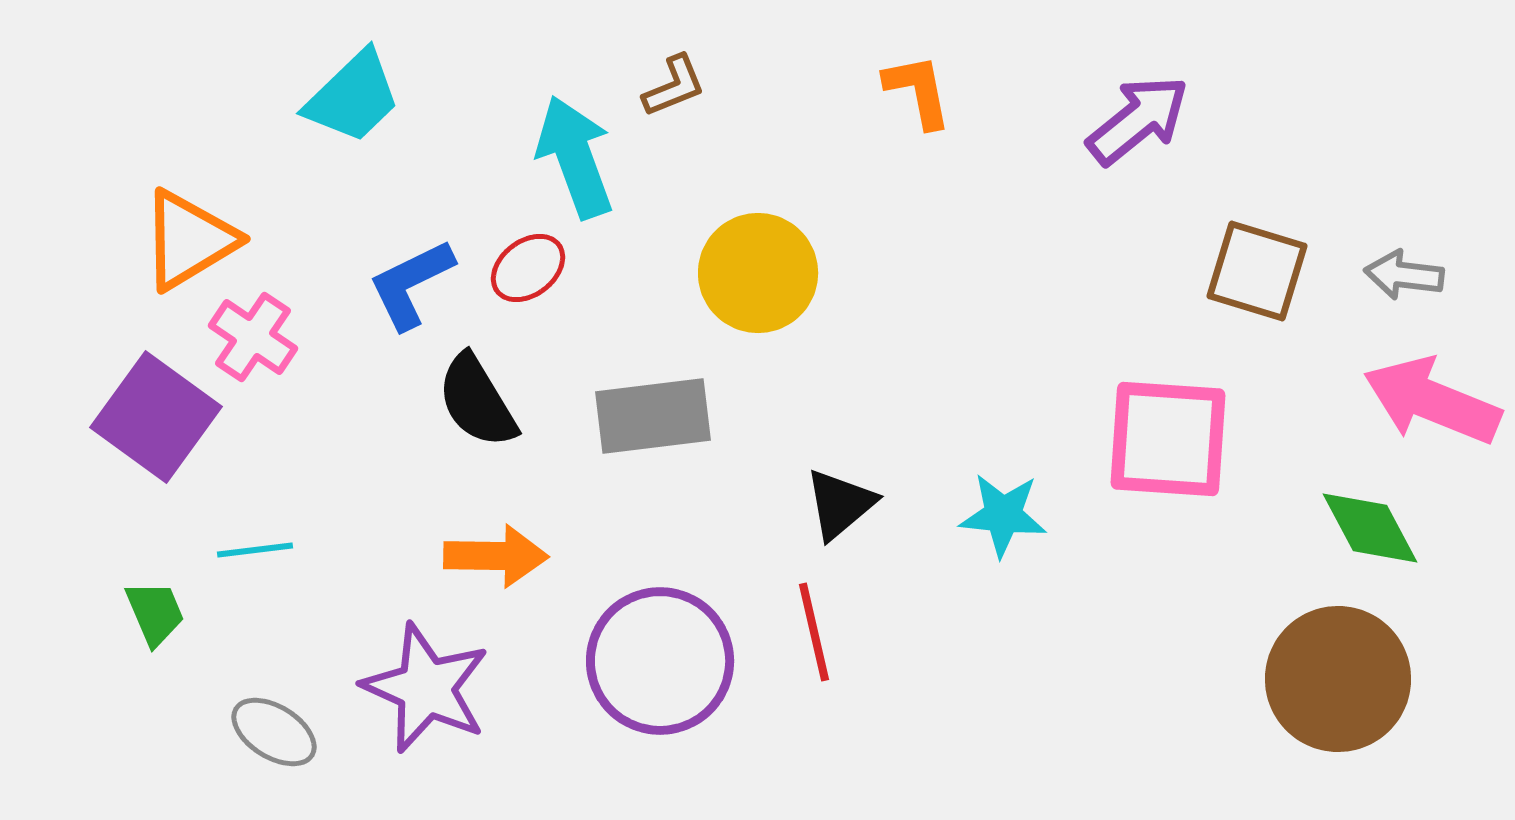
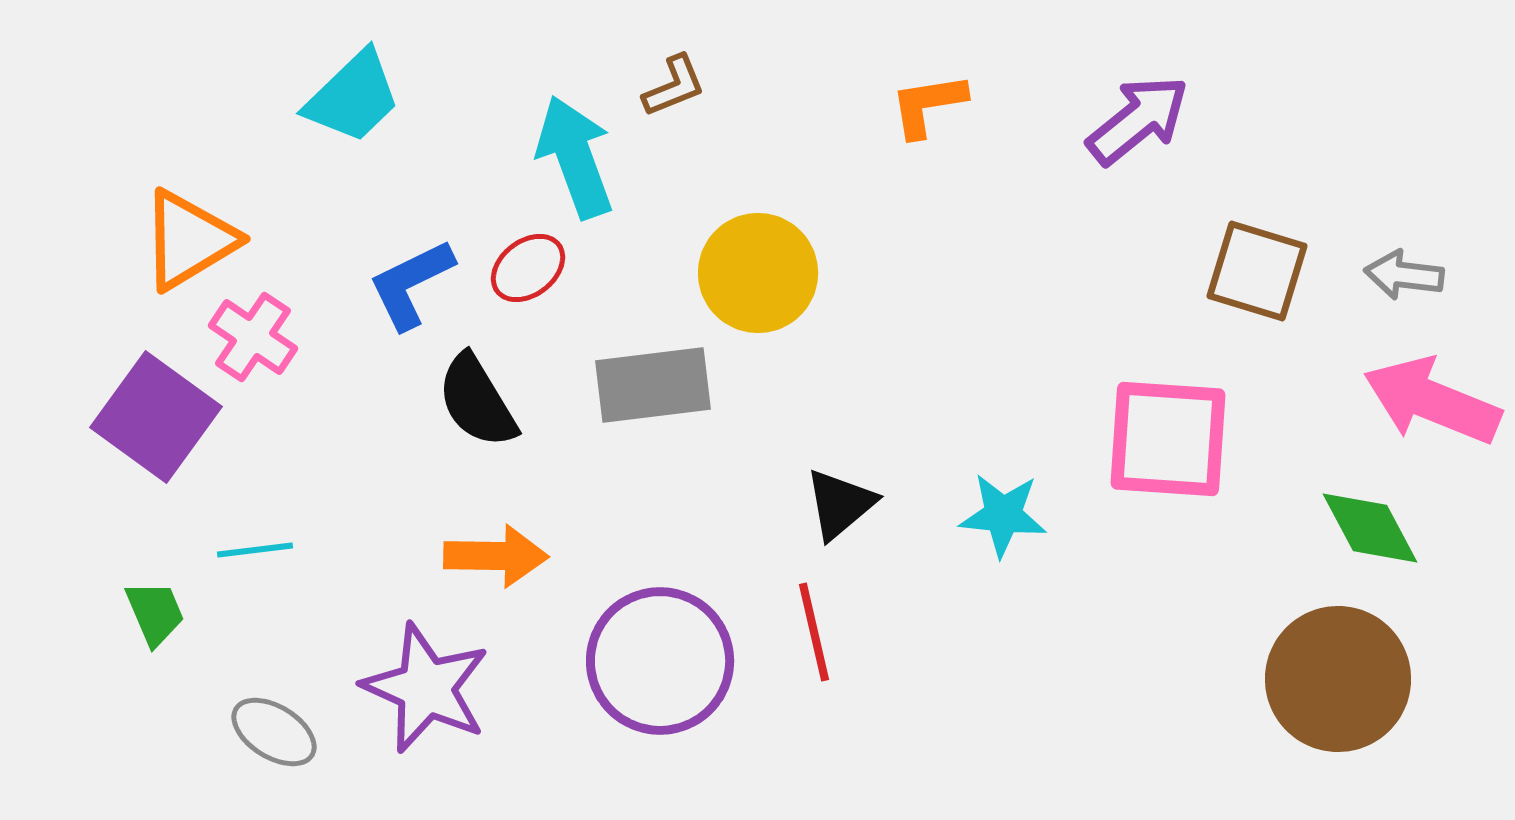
orange L-shape: moved 10 px right, 14 px down; rotated 88 degrees counterclockwise
gray rectangle: moved 31 px up
